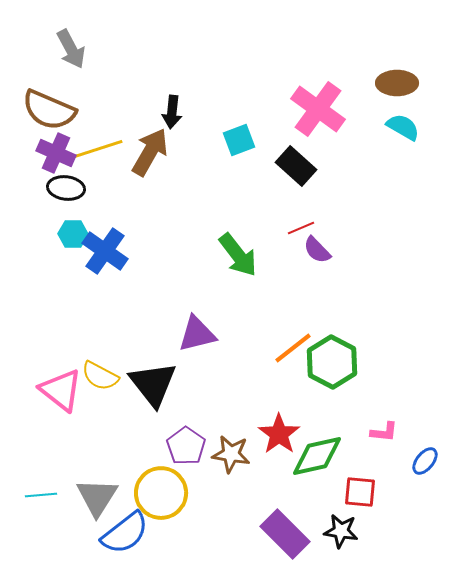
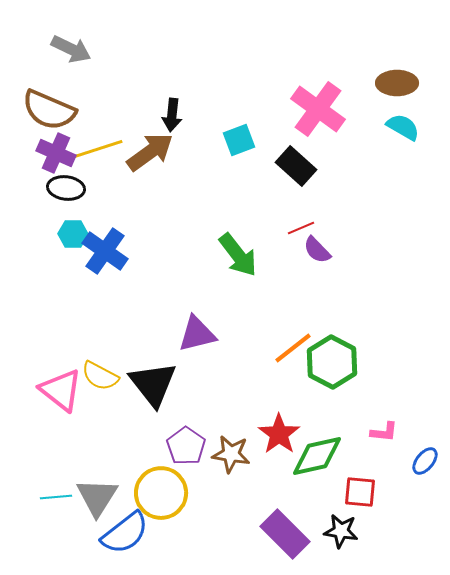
gray arrow: rotated 36 degrees counterclockwise
black arrow: moved 3 px down
brown arrow: rotated 24 degrees clockwise
cyan line: moved 15 px right, 2 px down
